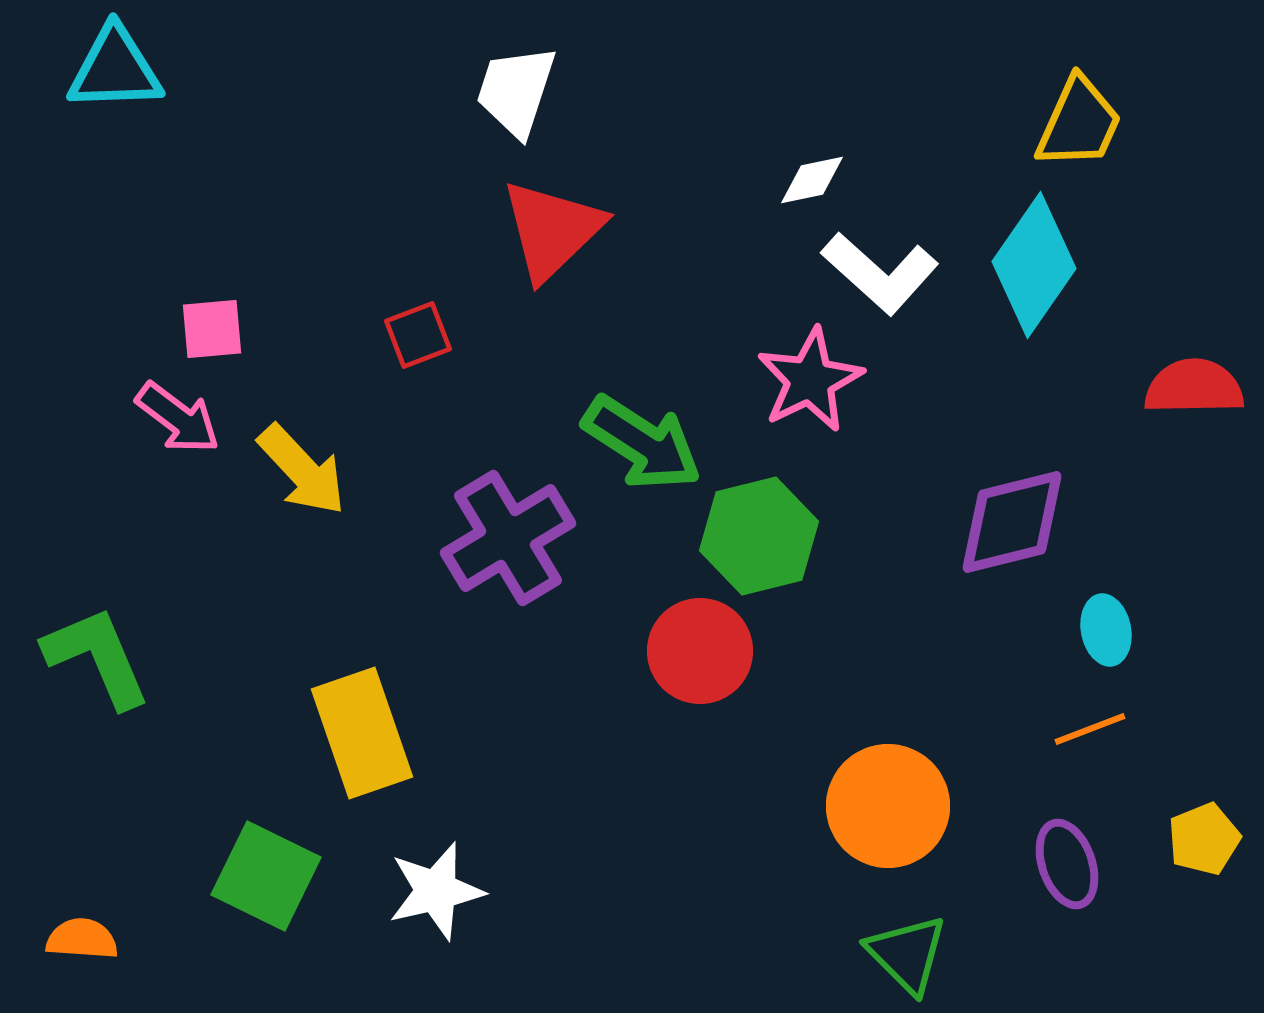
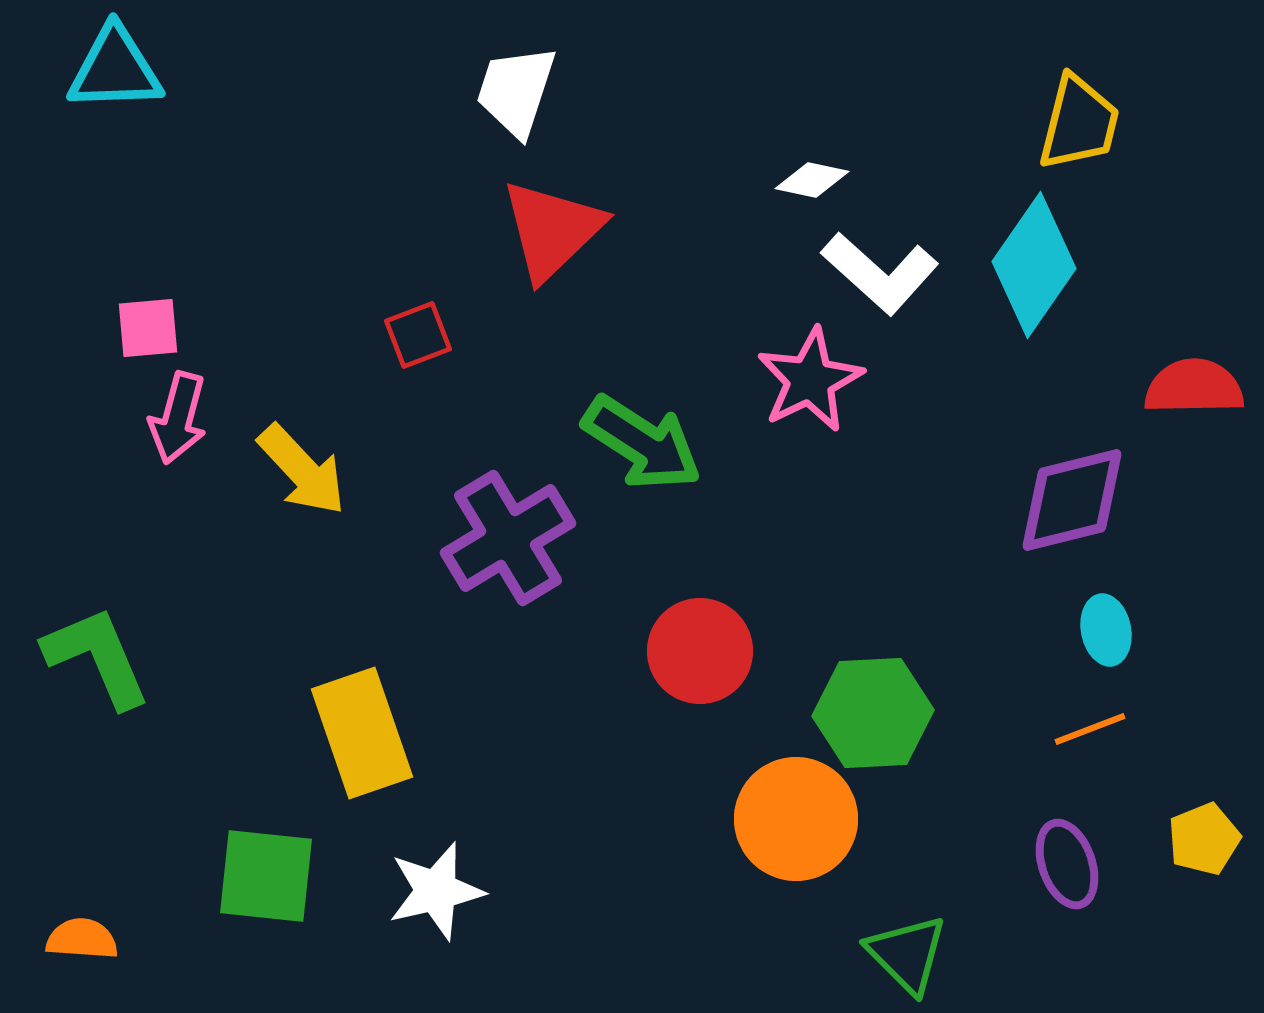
yellow trapezoid: rotated 10 degrees counterclockwise
white diamond: rotated 24 degrees clockwise
pink square: moved 64 px left, 1 px up
pink arrow: rotated 68 degrees clockwise
purple diamond: moved 60 px right, 22 px up
green hexagon: moved 114 px right, 177 px down; rotated 11 degrees clockwise
orange circle: moved 92 px left, 13 px down
green square: rotated 20 degrees counterclockwise
